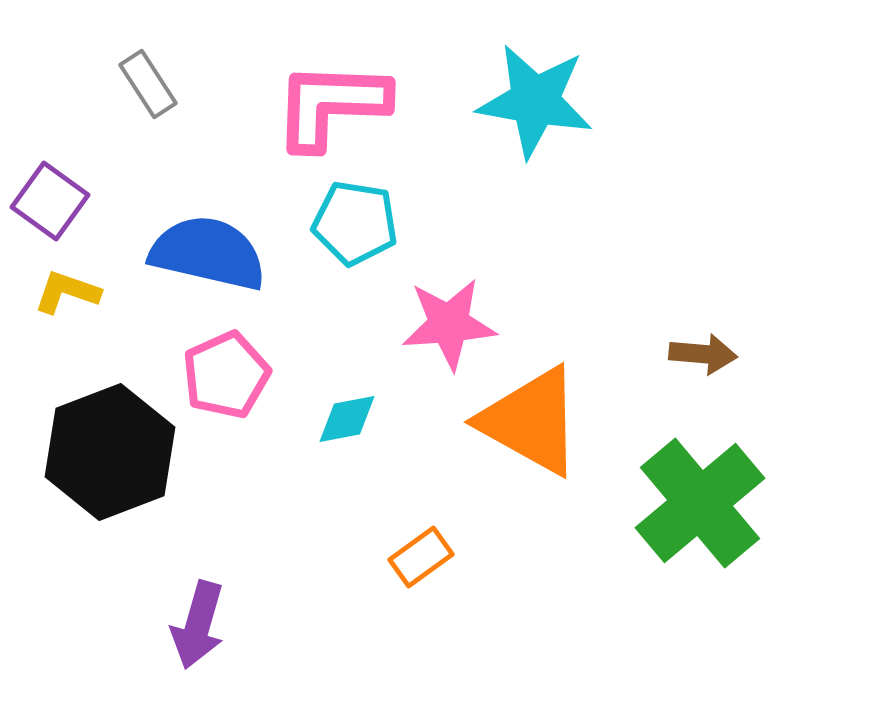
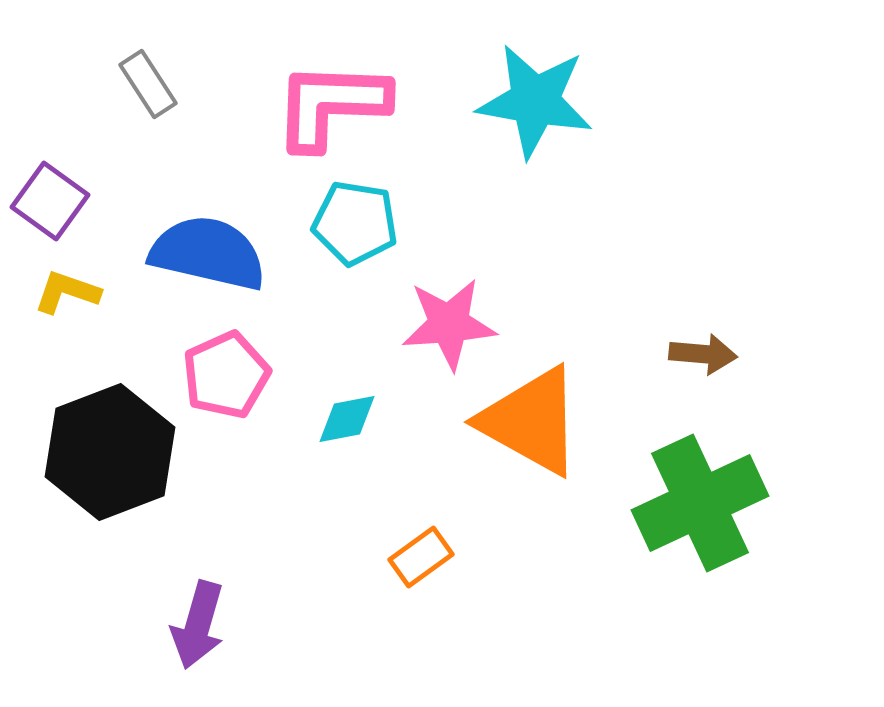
green cross: rotated 15 degrees clockwise
